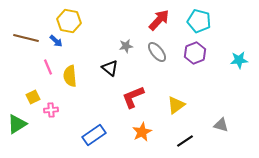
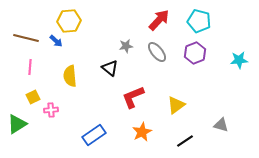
yellow hexagon: rotated 15 degrees counterclockwise
pink line: moved 18 px left; rotated 28 degrees clockwise
